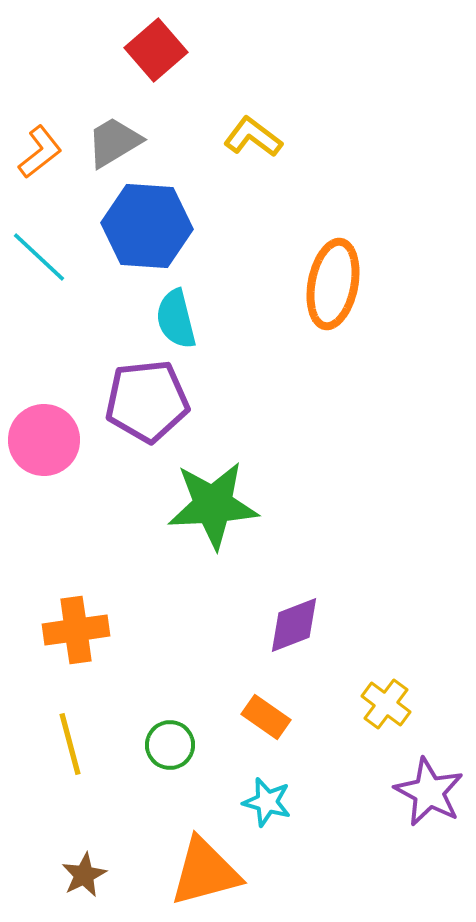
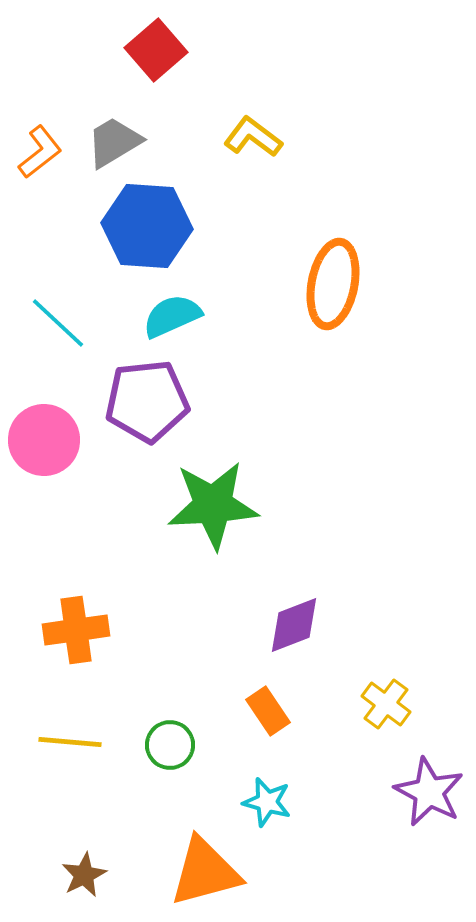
cyan line: moved 19 px right, 66 px down
cyan semicircle: moved 4 px left, 3 px up; rotated 80 degrees clockwise
orange rectangle: moved 2 px right, 6 px up; rotated 21 degrees clockwise
yellow line: moved 2 px up; rotated 70 degrees counterclockwise
